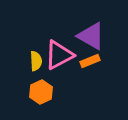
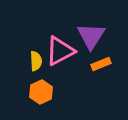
purple triangle: rotated 32 degrees clockwise
pink triangle: moved 1 px right, 4 px up
orange rectangle: moved 11 px right, 3 px down
